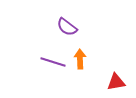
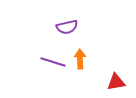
purple semicircle: rotated 50 degrees counterclockwise
